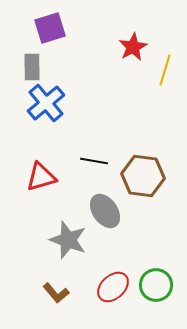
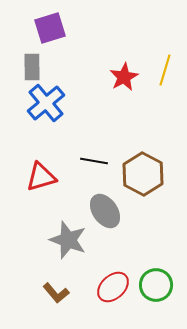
red star: moved 9 px left, 30 px down
brown hexagon: moved 2 px up; rotated 21 degrees clockwise
